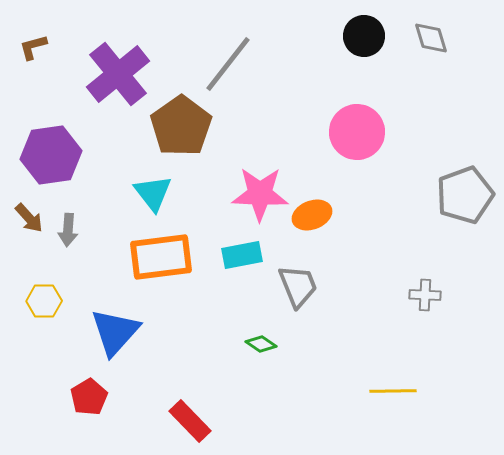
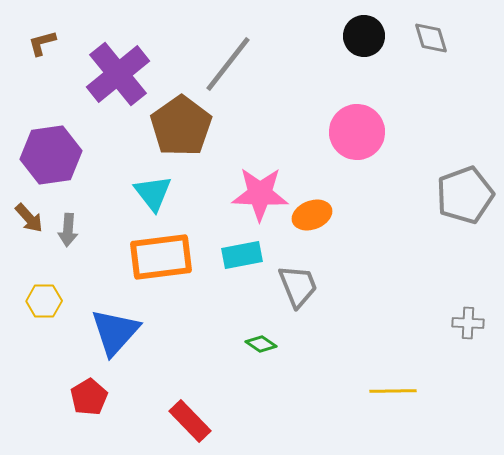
brown L-shape: moved 9 px right, 4 px up
gray cross: moved 43 px right, 28 px down
